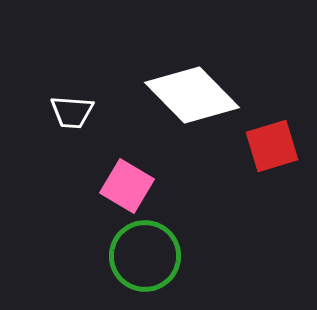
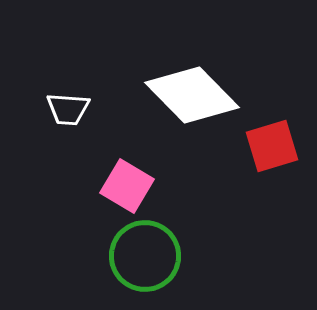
white trapezoid: moved 4 px left, 3 px up
